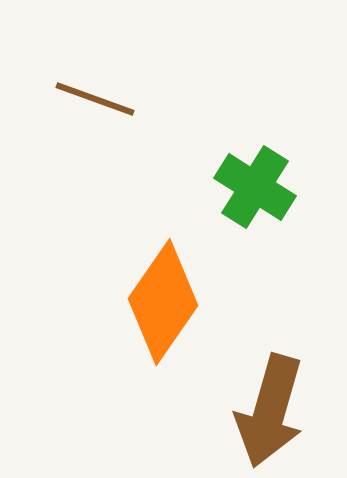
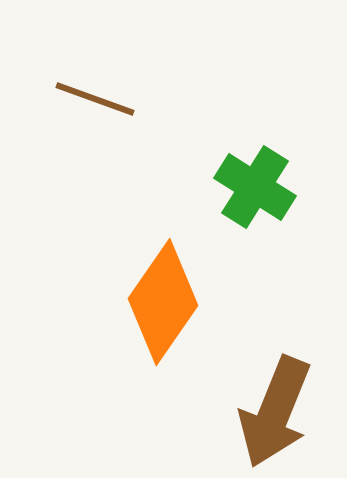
brown arrow: moved 5 px right, 1 px down; rotated 6 degrees clockwise
